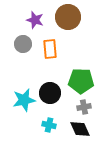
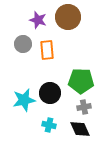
purple star: moved 3 px right
orange rectangle: moved 3 px left, 1 px down
